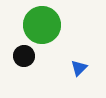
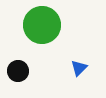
black circle: moved 6 px left, 15 px down
